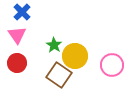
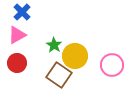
pink triangle: rotated 36 degrees clockwise
